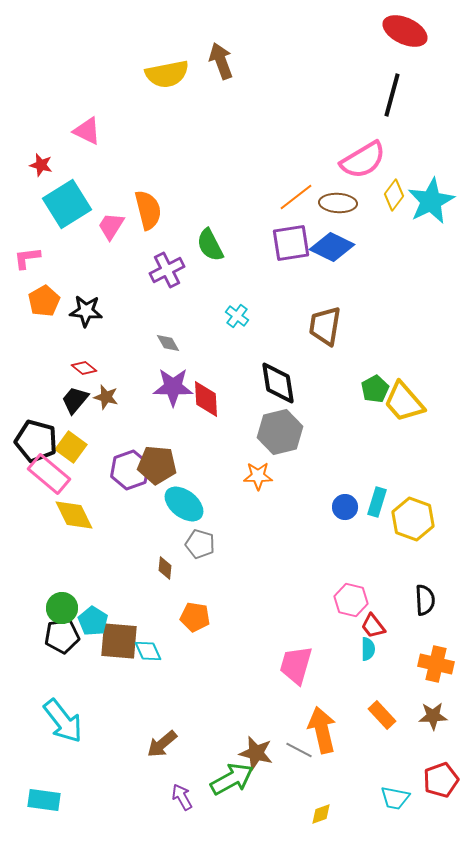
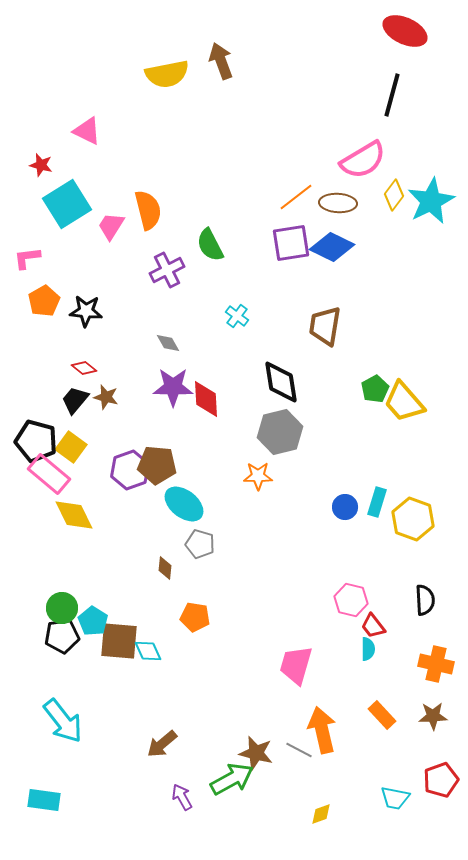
black diamond at (278, 383): moved 3 px right, 1 px up
